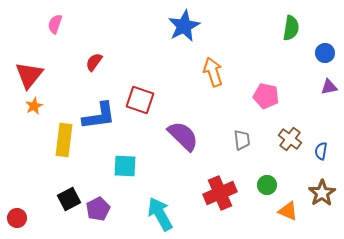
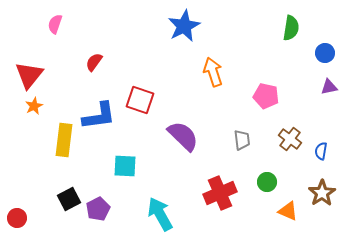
green circle: moved 3 px up
